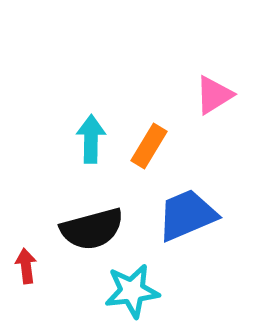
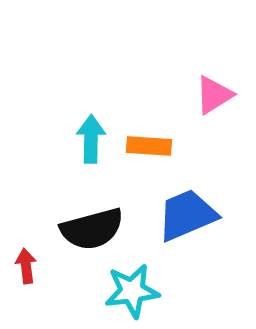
orange rectangle: rotated 63 degrees clockwise
